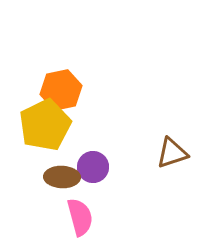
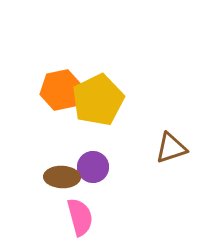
yellow pentagon: moved 53 px right, 25 px up
brown triangle: moved 1 px left, 5 px up
